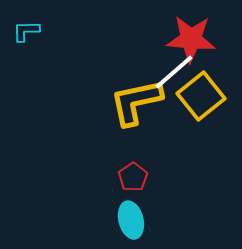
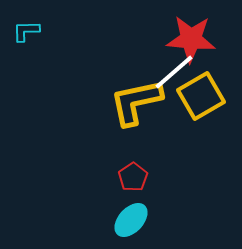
yellow square: rotated 9 degrees clockwise
cyan ellipse: rotated 57 degrees clockwise
